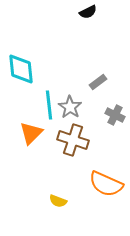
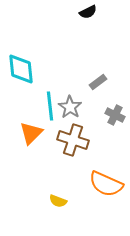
cyan line: moved 1 px right, 1 px down
